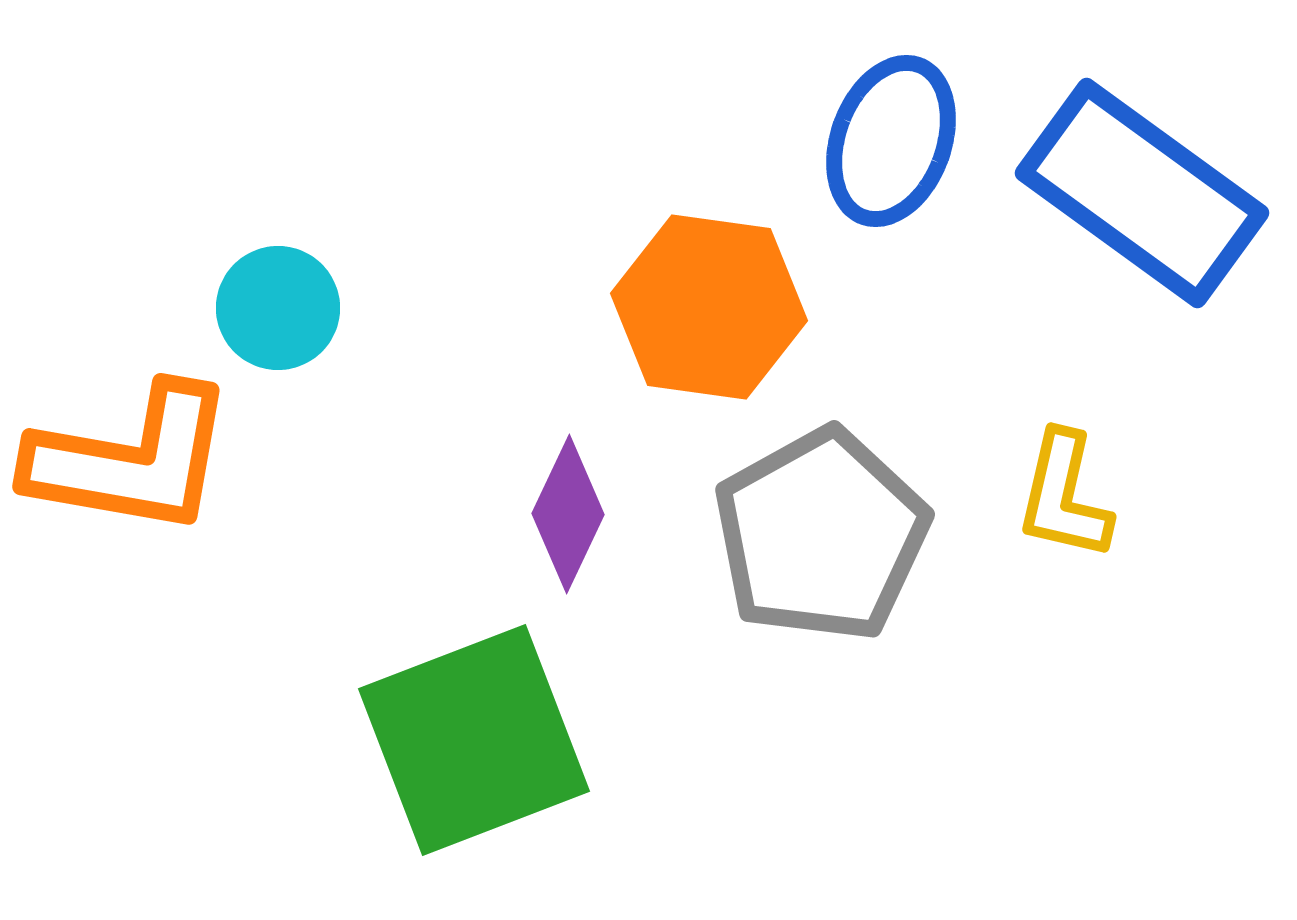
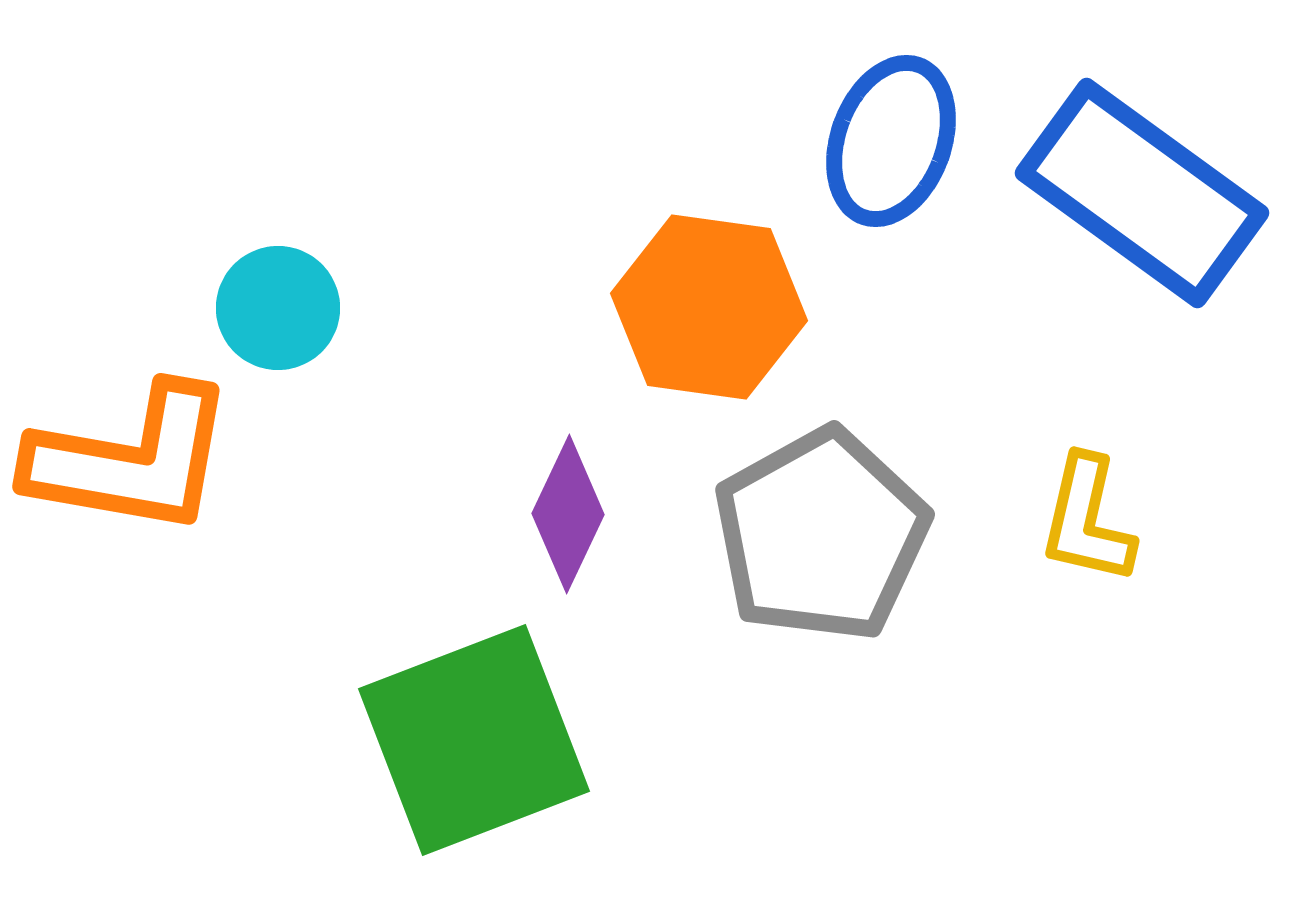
yellow L-shape: moved 23 px right, 24 px down
